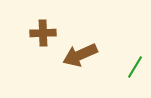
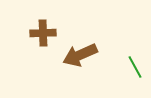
green line: rotated 60 degrees counterclockwise
